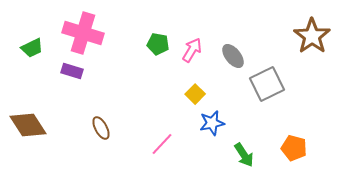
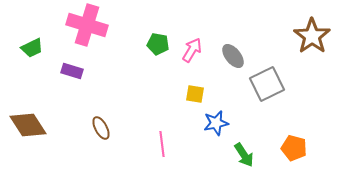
pink cross: moved 4 px right, 8 px up
yellow square: rotated 36 degrees counterclockwise
blue star: moved 4 px right
pink line: rotated 50 degrees counterclockwise
